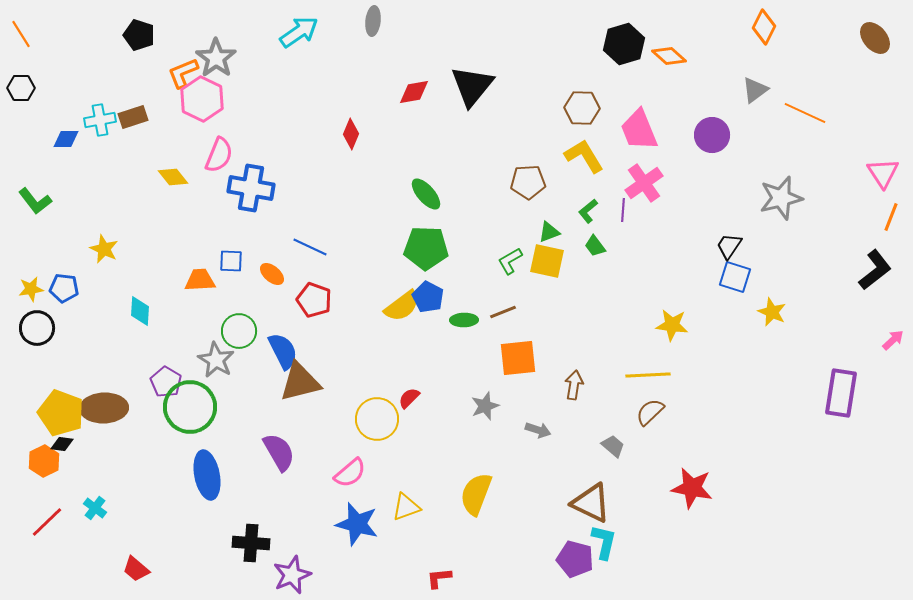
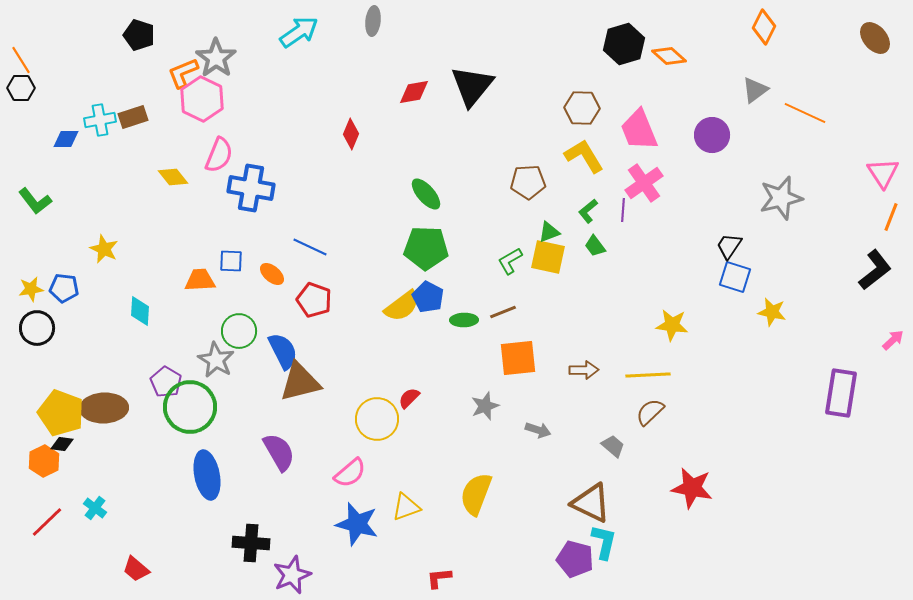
orange line at (21, 34): moved 26 px down
yellow square at (547, 261): moved 1 px right, 4 px up
yellow star at (772, 312): rotated 12 degrees counterclockwise
brown arrow at (574, 385): moved 10 px right, 15 px up; rotated 80 degrees clockwise
